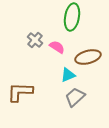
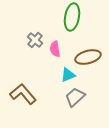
pink semicircle: moved 2 px left, 2 px down; rotated 133 degrees counterclockwise
brown L-shape: moved 3 px right, 2 px down; rotated 48 degrees clockwise
